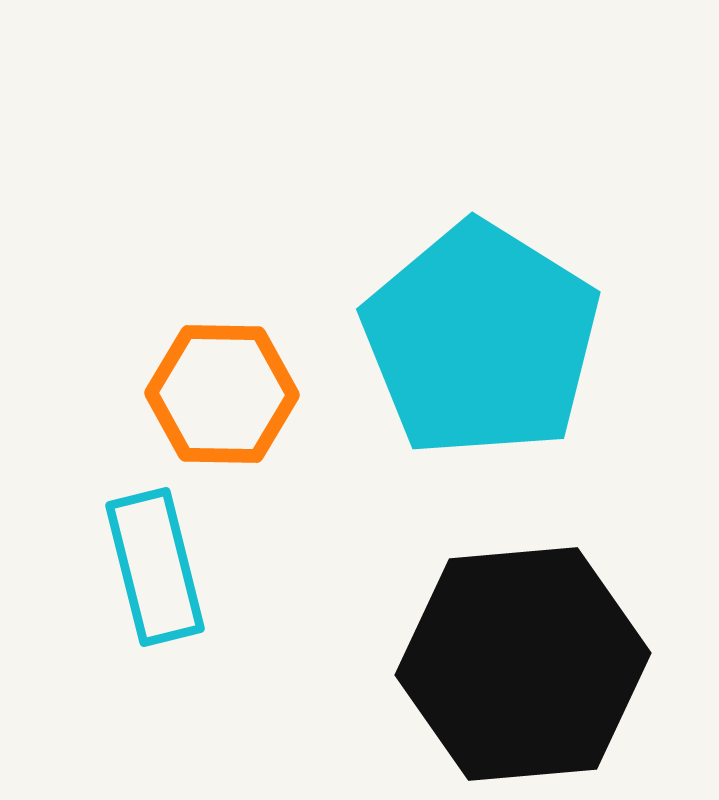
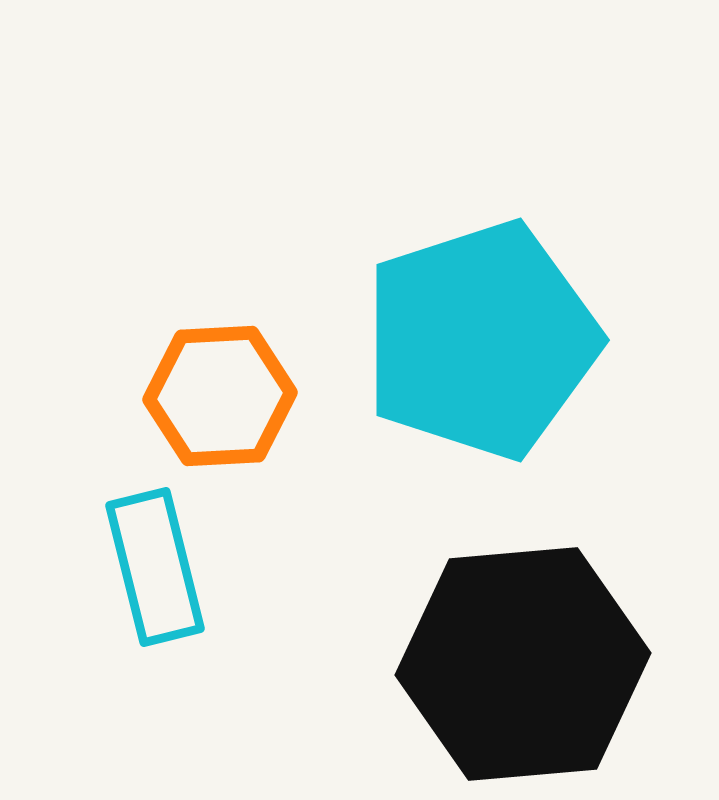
cyan pentagon: rotated 22 degrees clockwise
orange hexagon: moved 2 px left, 2 px down; rotated 4 degrees counterclockwise
